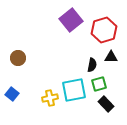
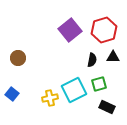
purple square: moved 1 px left, 10 px down
black triangle: moved 2 px right
black semicircle: moved 5 px up
cyan square: rotated 15 degrees counterclockwise
black rectangle: moved 1 px right, 3 px down; rotated 21 degrees counterclockwise
